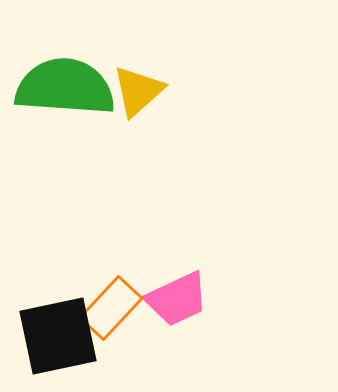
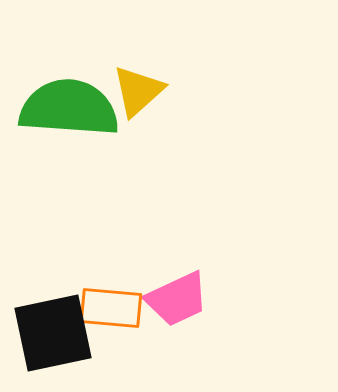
green semicircle: moved 4 px right, 21 px down
orange rectangle: rotated 52 degrees clockwise
black square: moved 5 px left, 3 px up
